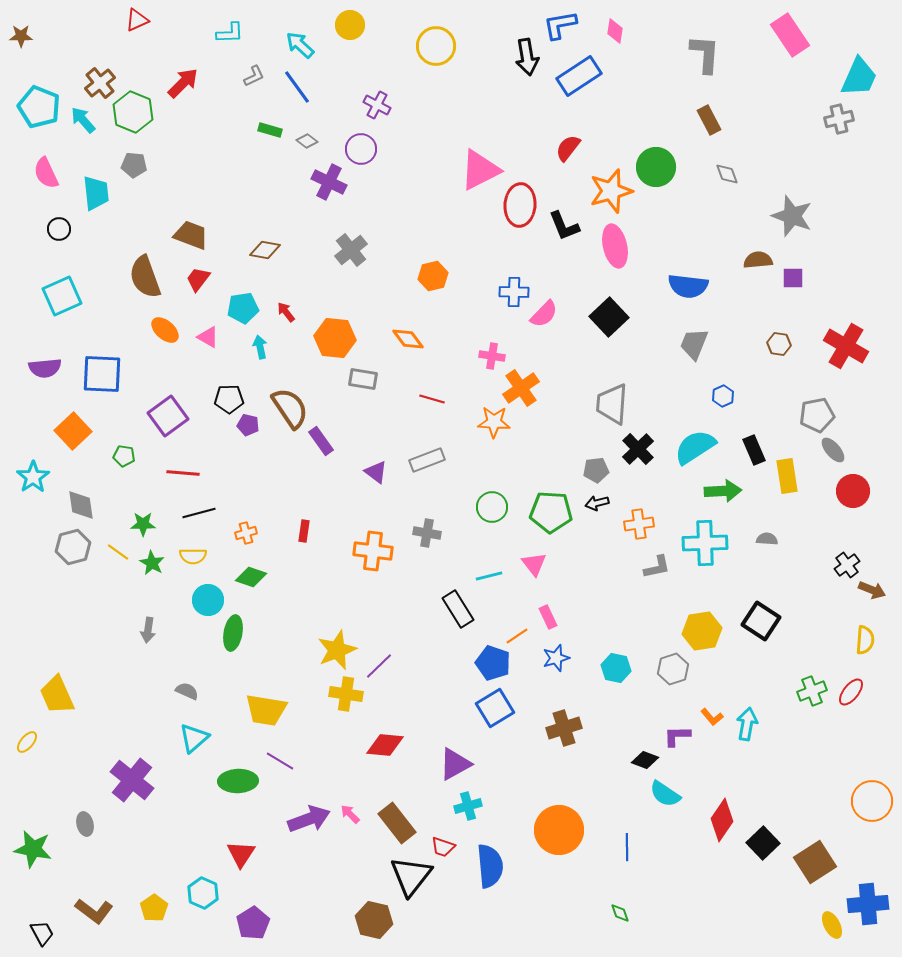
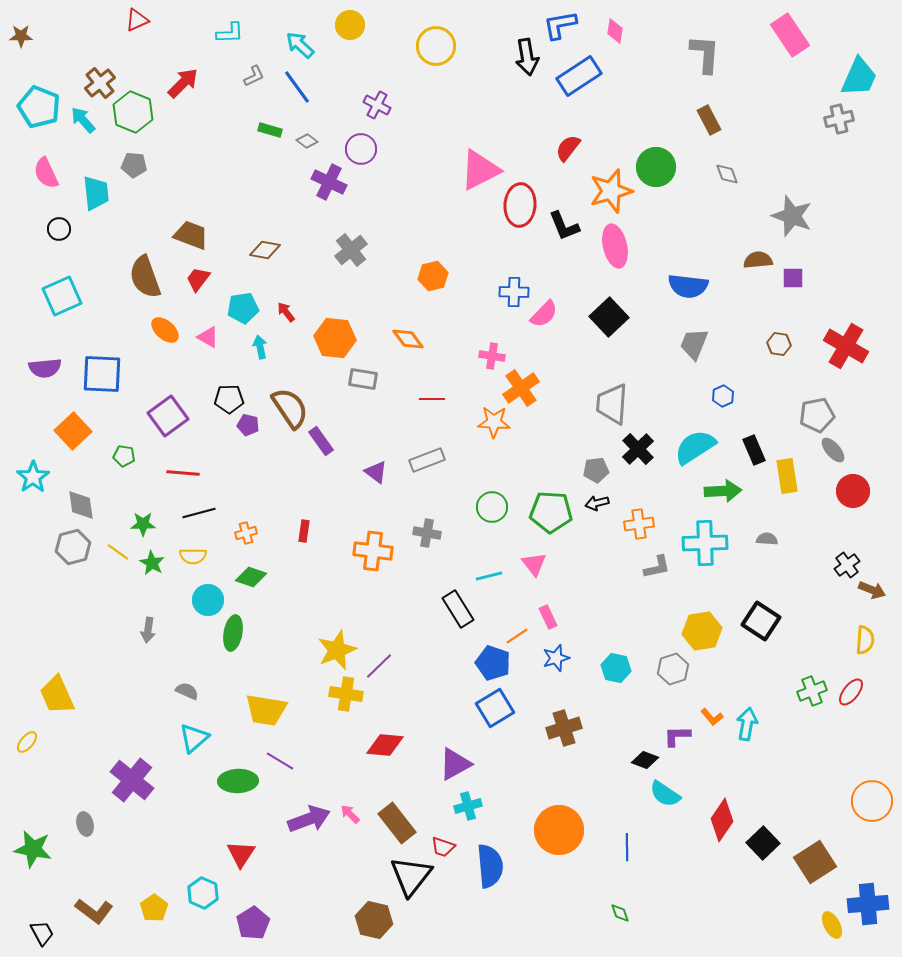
red line at (432, 399): rotated 15 degrees counterclockwise
